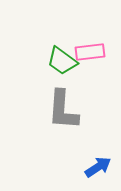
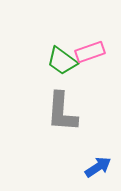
pink rectangle: rotated 12 degrees counterclockwise
gray L-shape: moved 1 px left, 2 px down
